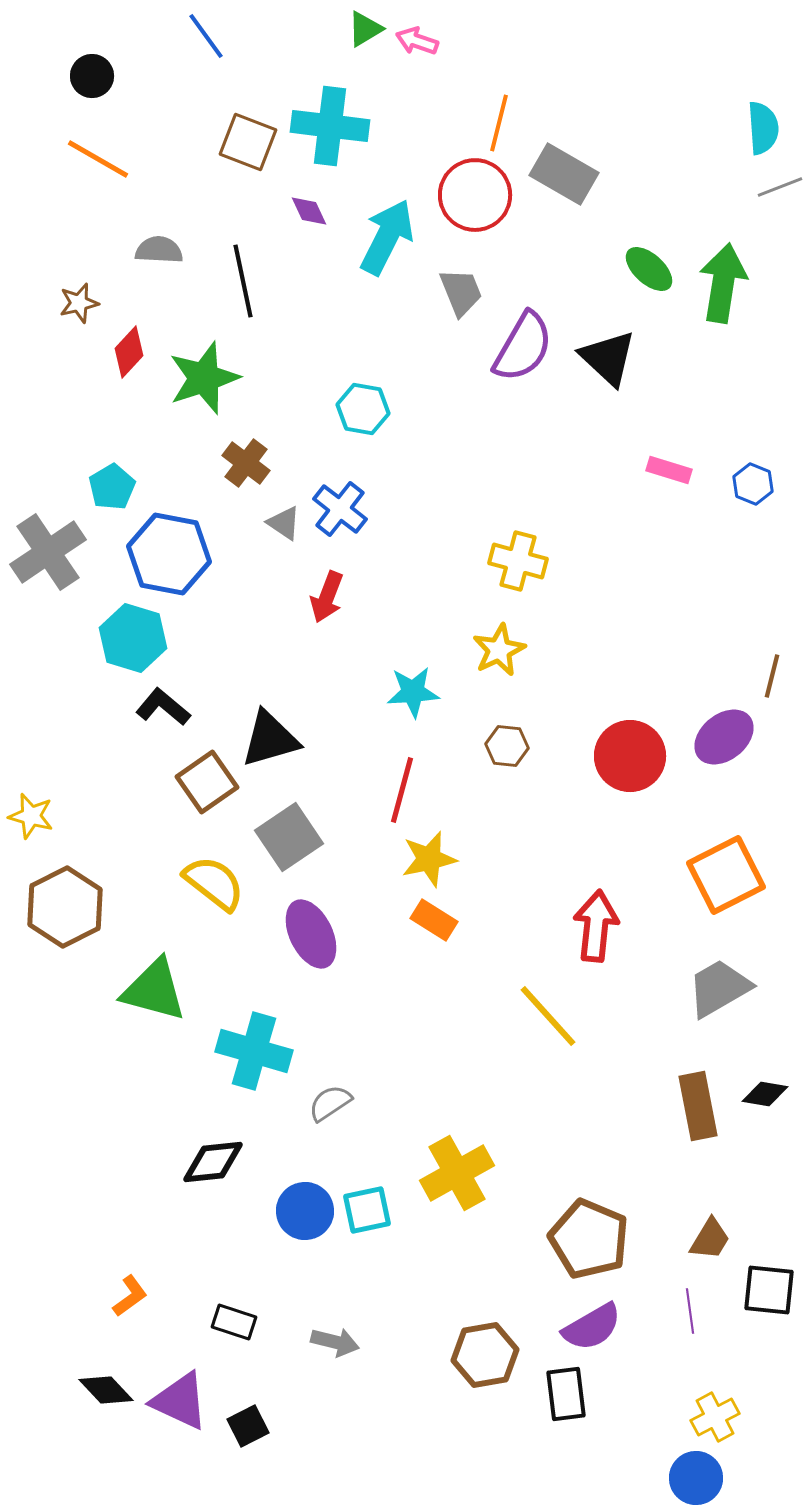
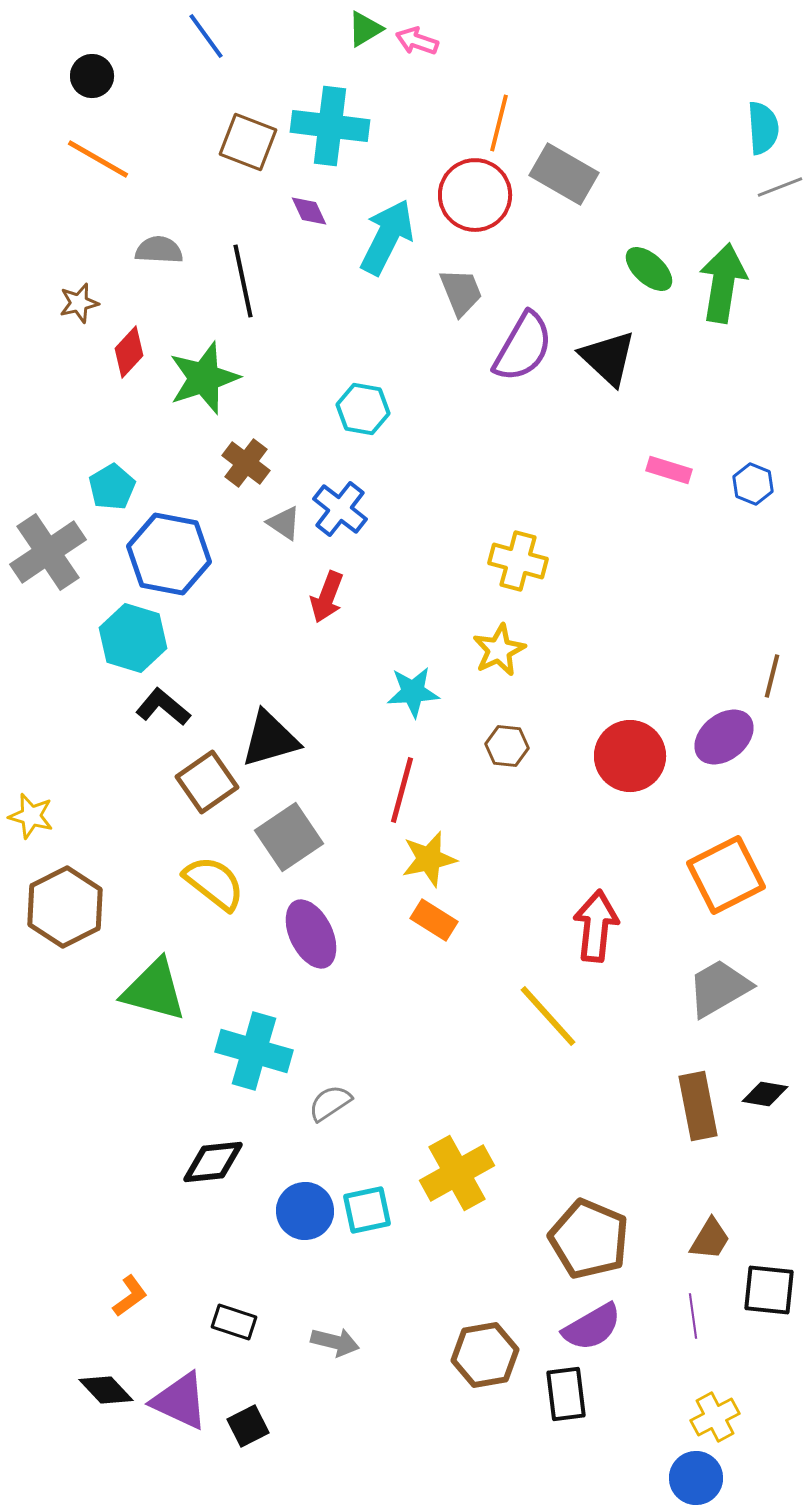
purple line at (690, 1311): moved 3 px right, 5 px down
